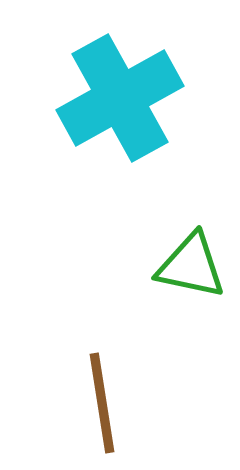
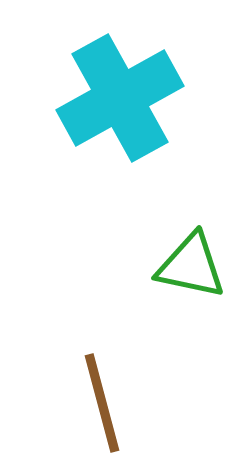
brown line: rotated 6 degrees counterclockwise
